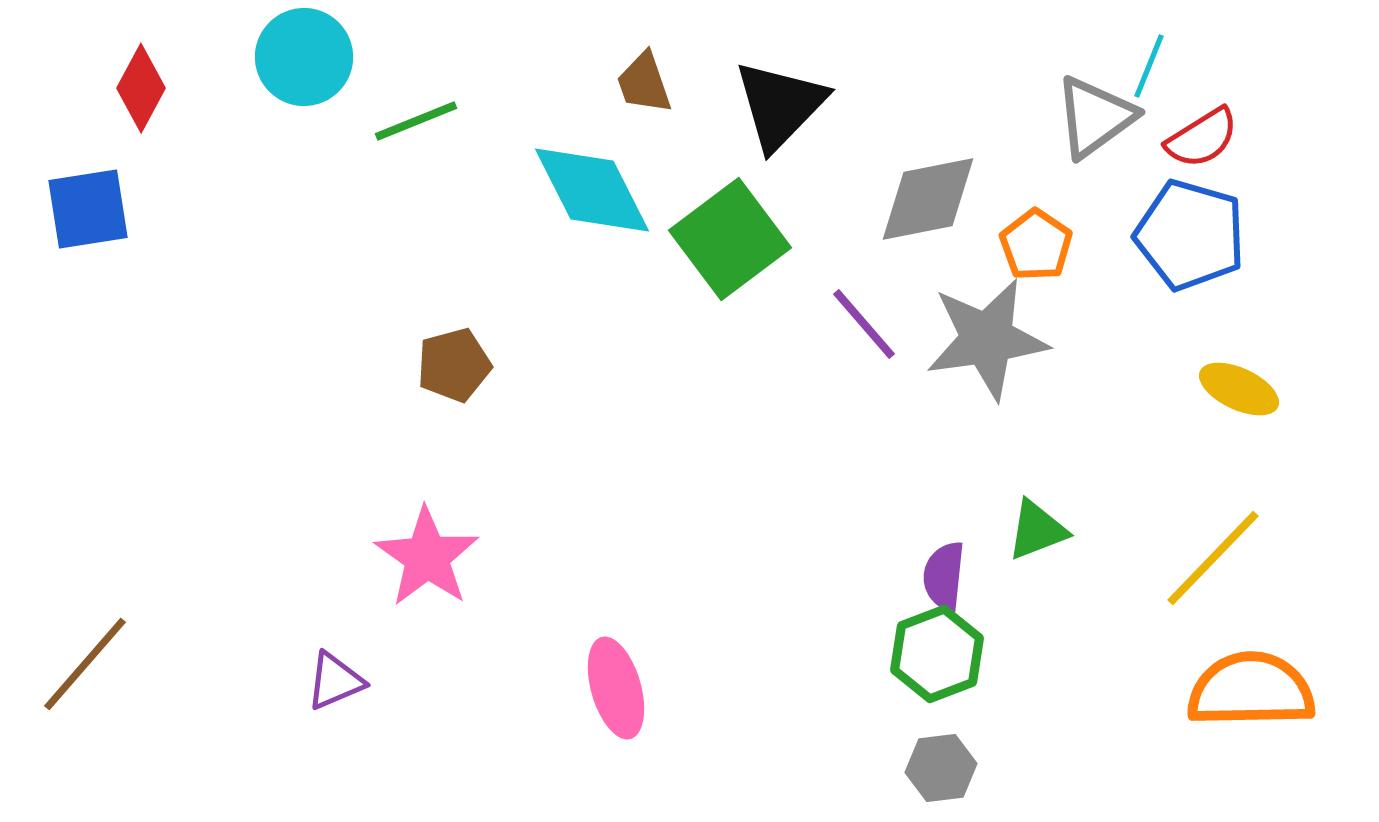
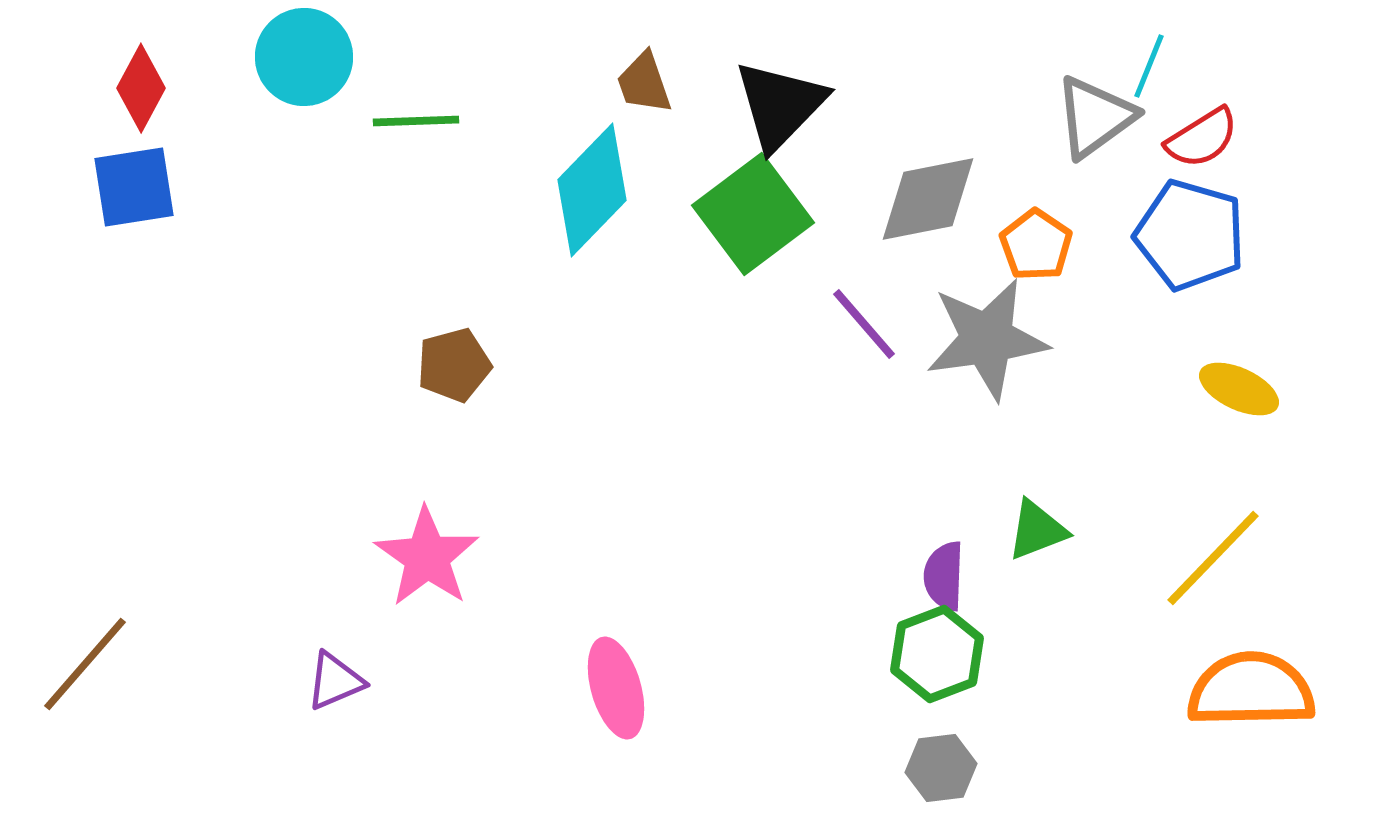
green line: rotated 20 degrees clockwise
cyan diamond: rotated 71 degrees clockwise
blue square: moved 46 px right, 22 px up
green square: moved 23 px right, 25 px up
purple semicircle: rotated 4 degrees counterclockwise
